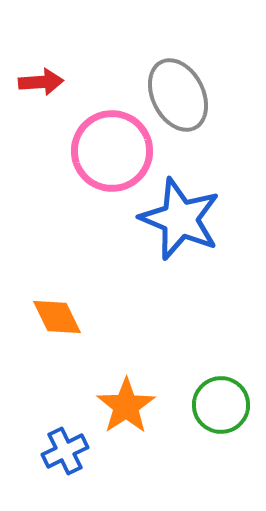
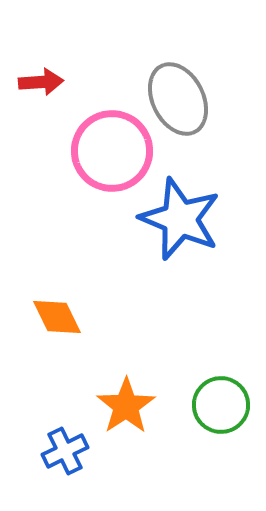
gray ellipse: moved 4 px down
